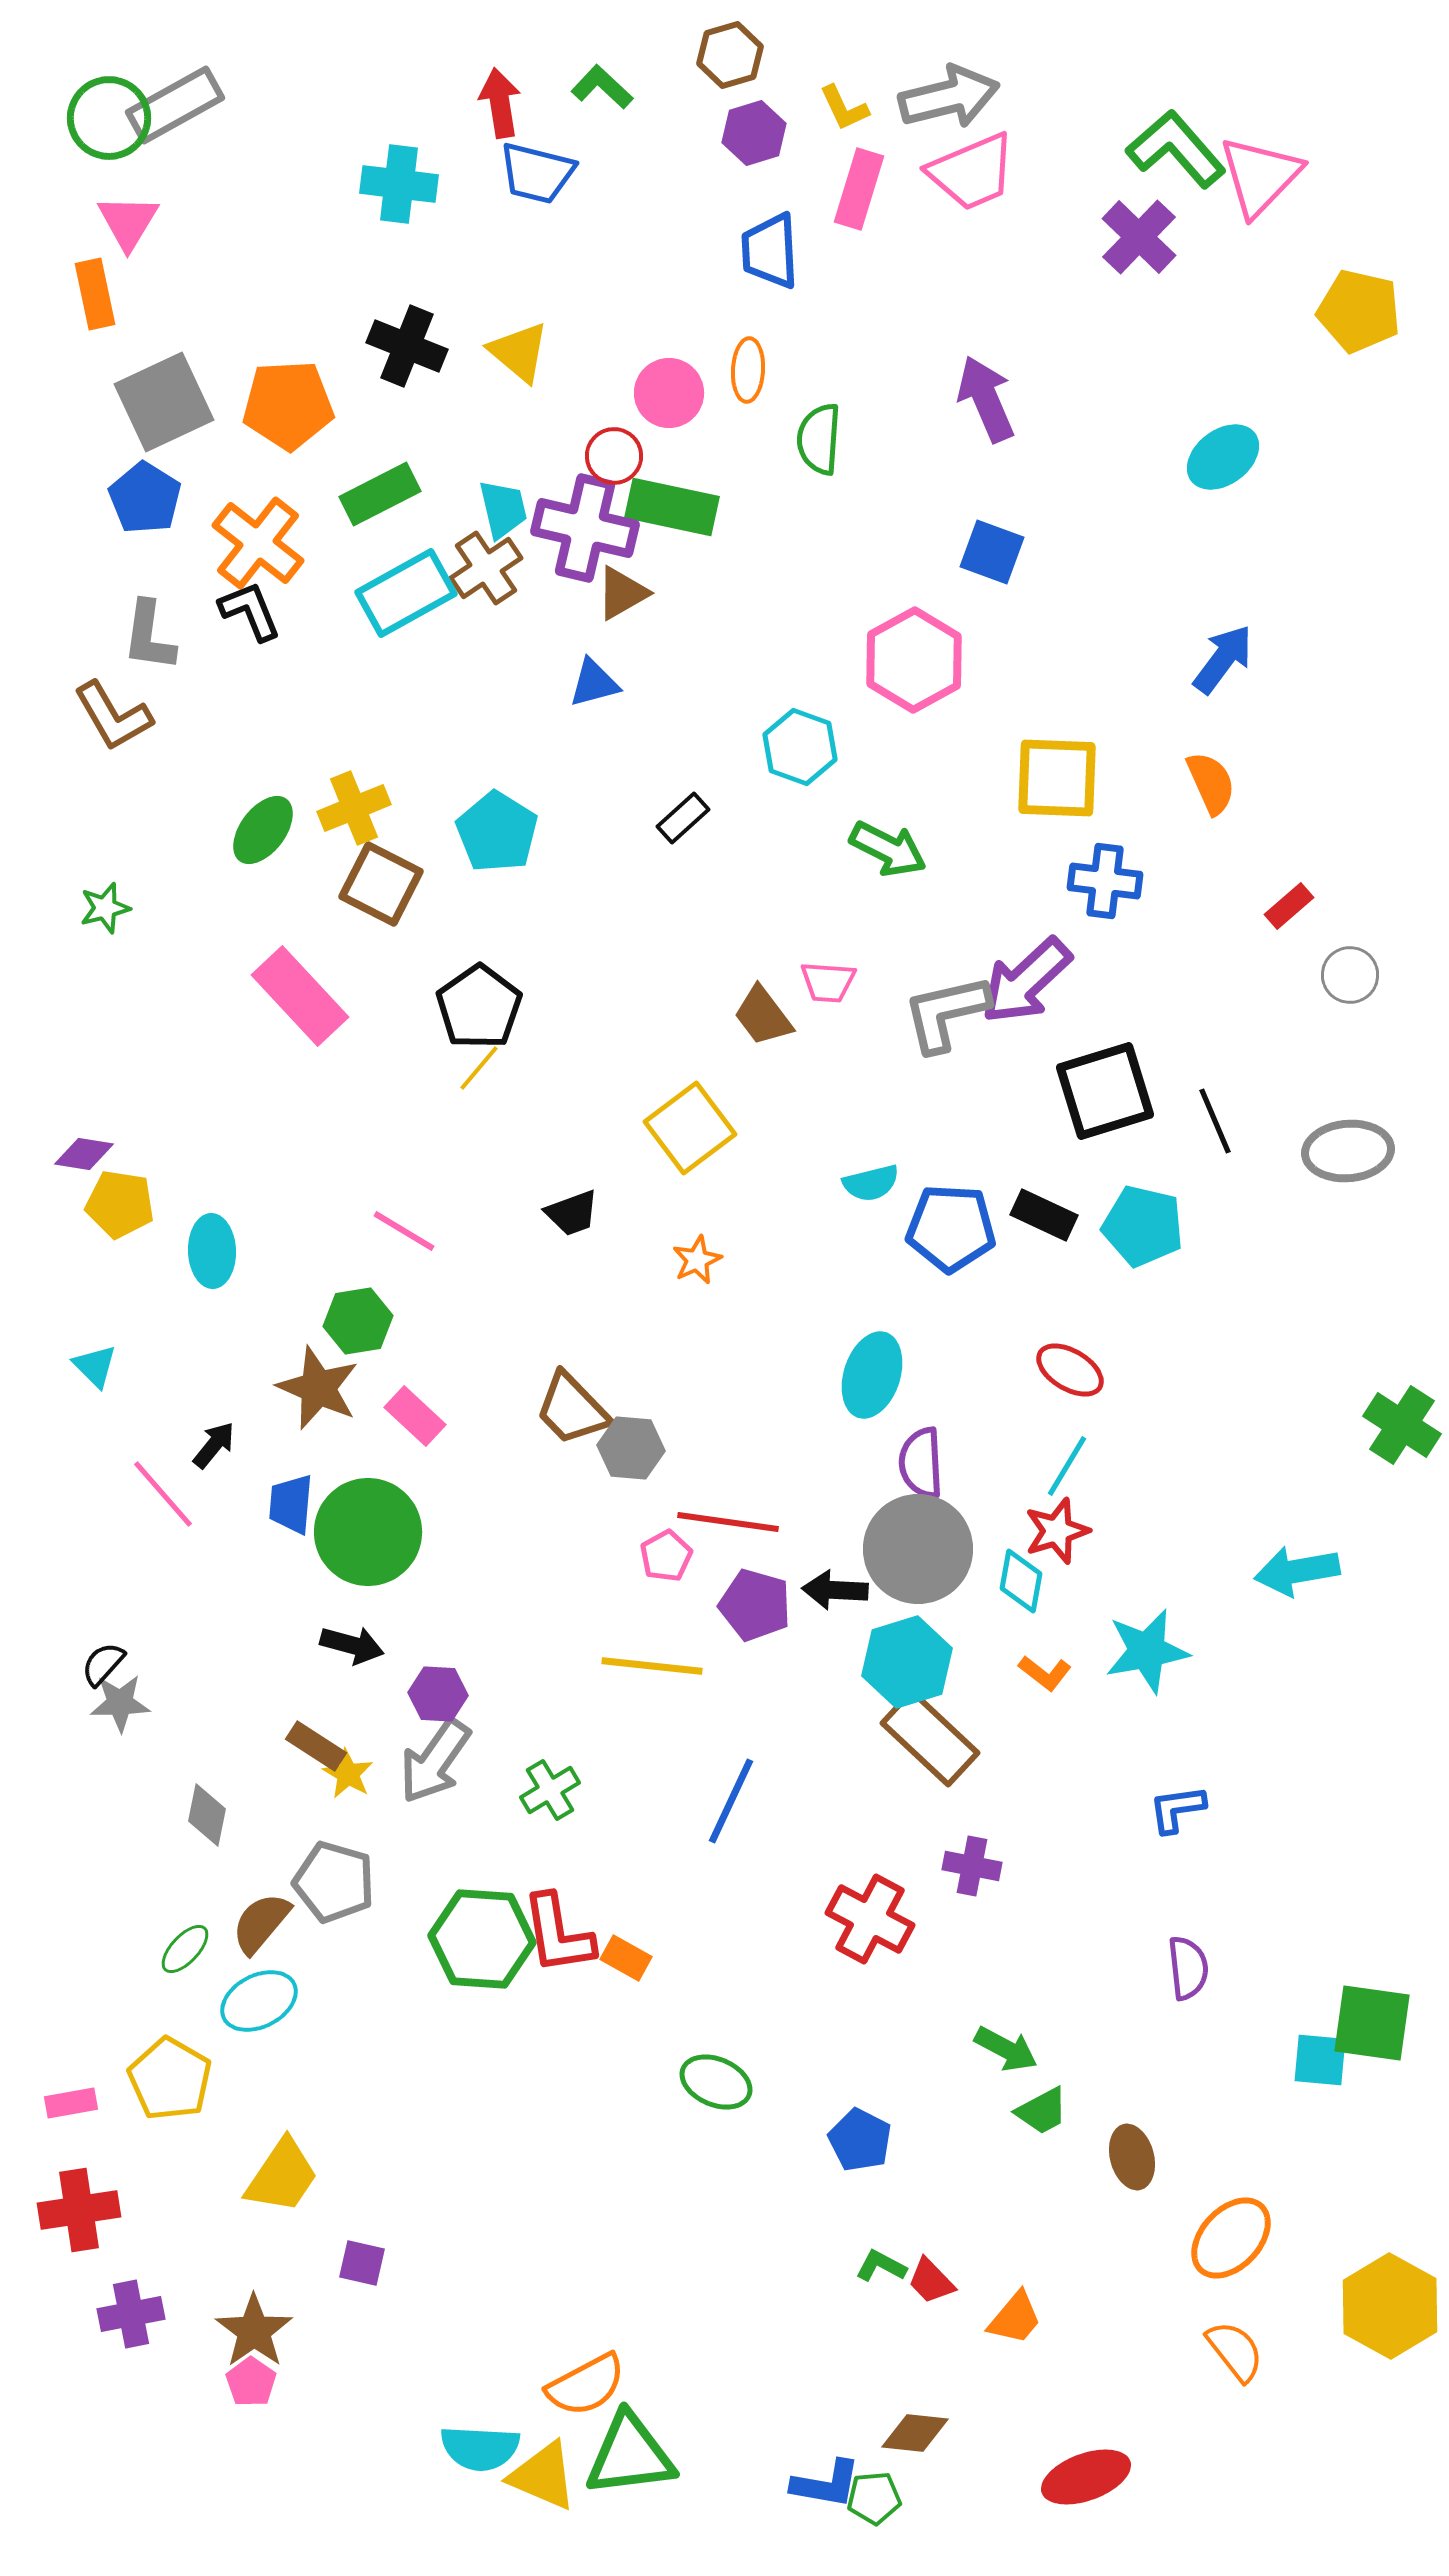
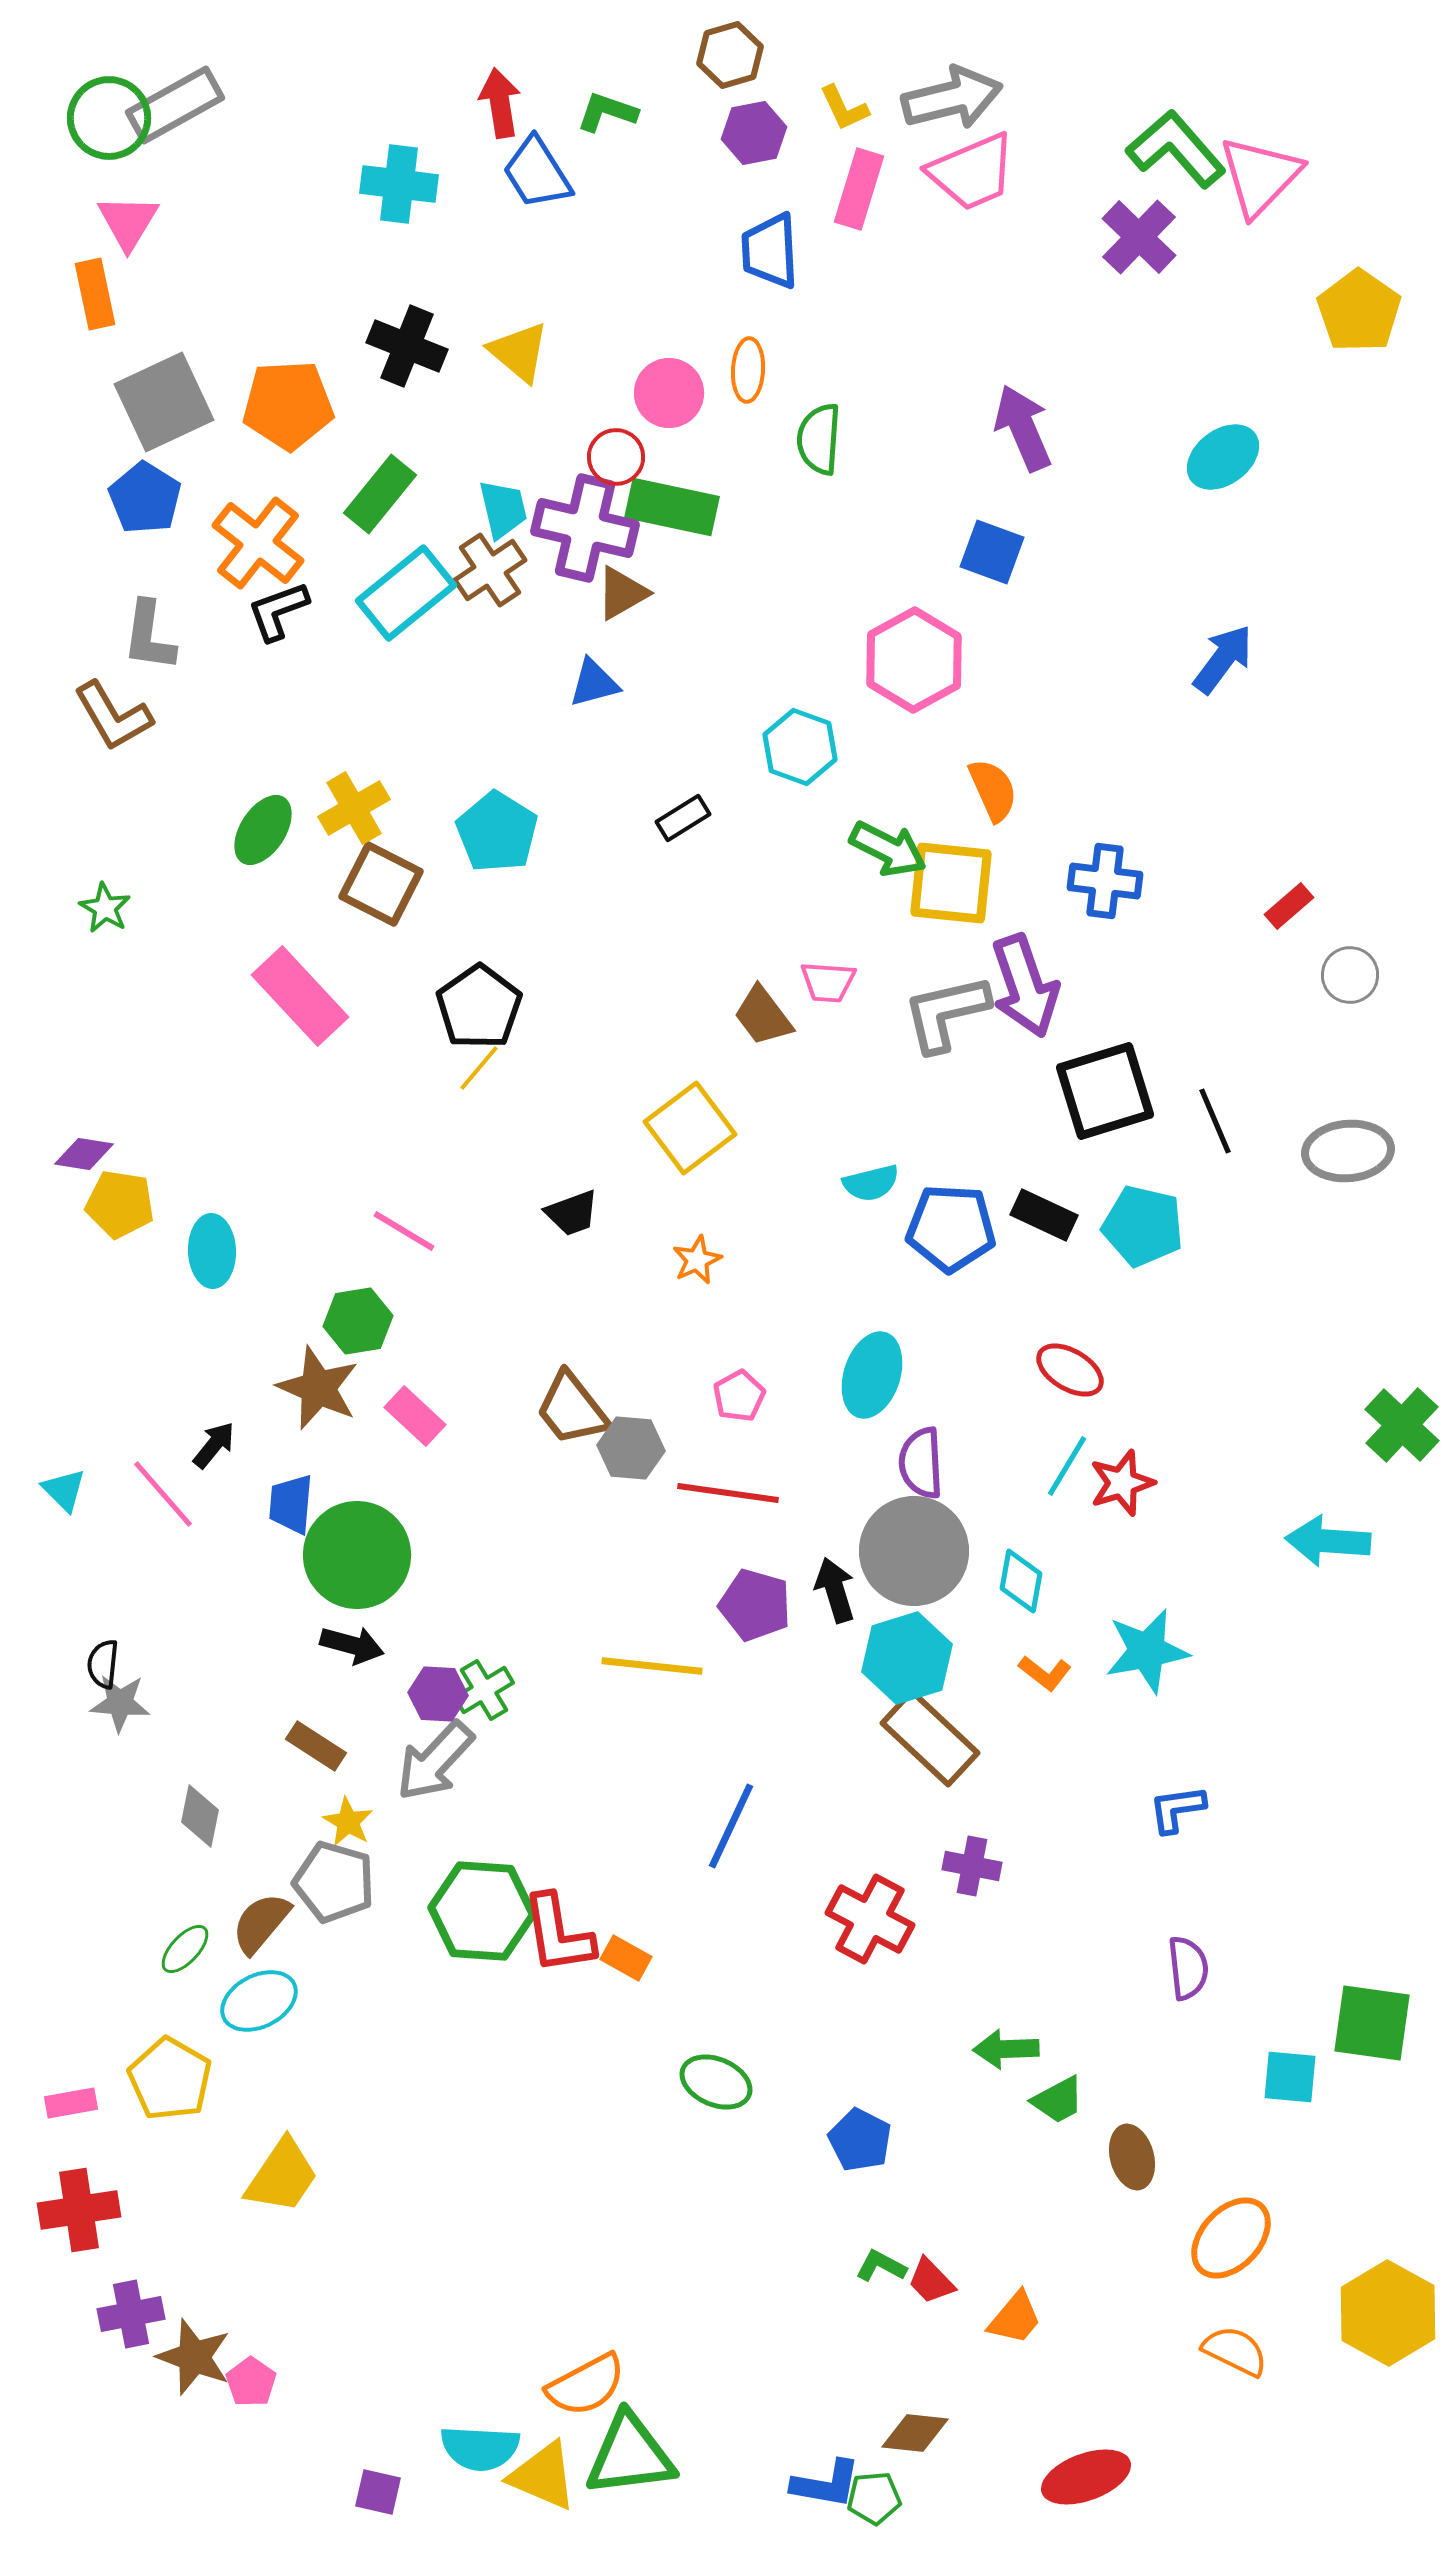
green L-shape at (602, 87): moved 5 px right, 25 px down; rotated 24 degrees counterclockwise
gray arrow at (949, 97): moved 3 px right, 1 px down
purple hexagon at (754, 133): rotated 6 degrees clockwise
blue trapezoid at (537, 173): rotated 44 degrees clockwise
yellow pentagon at (1359, 311): rotated 22 degrees clockwise
purple arrow at (986, 399): moved 37 px right, 29 px down
red circle at (614, 456): moved 2 px right, 1 px down
green rectangle at (380, 494): rotated 24 degrees counterclockwise
brown cross at (486, 568): moved 4 px right, 2 px down
cyan rectangle at (406, 593): rotated 10 degrees counterclockwise
black L-shape at (250, 611): moved 28 px right; rotated 88 degrees counterclockwise
yellow square at (1057, 778): moved 106 px left, 105 px down; rotated 4 degrees clockwise
orange semicircle at (1211, 783): moved 218 px left, 7 px down
yellow cross at (354, 808): rotated 8 degrees counterclockwise
black rectangle at (683, 818): rotated 10 degrees clockwise
green ellipse at (263, 830): rotated 4 degrees counterclockwise
green star at (105, 908): rotated 27 degrees counterclockwise
purple arrow at (1026, 981): moved 1 px left, 5 px down; rotated 66 degrees counterclockwise
cyan triangle at (95, 1366): moved 31 px left, 124 px down
brown trapezoid at (572, 1409): rotated 6 degrees clockwise
green cross at (1402, 1425): rotated 10 degrees clockwise
red line at (728, 1522): moved 29 px up
red star at (1057, 1531): moved 65 px right, 48 px up
green circle at (368, 1532): moved 11 px left, 23 px down
gray circle at (918, 1549): moved 4 px left, 2 px down
pink pentagon at (666, 1556): moved 73 px right, 160 px up
cyan arrow at (1297, 1571): moved 31 px right, 30 px up; rotated 14 degrees clockwise
black arrow at (835, 1590): rotated 70 degrees clockwise
cyan hexagon at (907, 1662): moved 4 px up
black semicircle at (103, 1664): rotated 36 degrees counterclockwise
gray star at (120, 1703): rotated 6 degrees clockwise
gray arrow at (435, 1761): rotated 8 degrees clockwise
yellow star at (348, 1774): moved 48 px down
green cross at (550, 1790): moved 66 px left, 100 px up
blue line at (731, 1801): moved 25 px down
gray diamond at (207, 1815): moved 7 px left, 1 px down
green hexagon at (482, 1939): moved 28 px up
green arrow at (1006, 2049): rotated 150 degrees clockwise
cyan square at (1320, 2060): moved 30 px left, 17 px down
green trapezoid at (1042, 2111): moved 16 px right, 11 px up
purple square at (362, 2263): moved 16 px right, 229 px down
yellow hexagon at (1390, 2306): moved 2 px left, 7 px down
brown star at (254, 2331): moved 60 px left, 26 px down; rotated 16 degrees counterclockwise
orange semicircle at (1235, 2351): rotated 26 degrees counterclockwise
